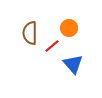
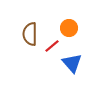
brown semicircle: moved 1 px down
blue triangle: moved 1 px left, 1 px up
